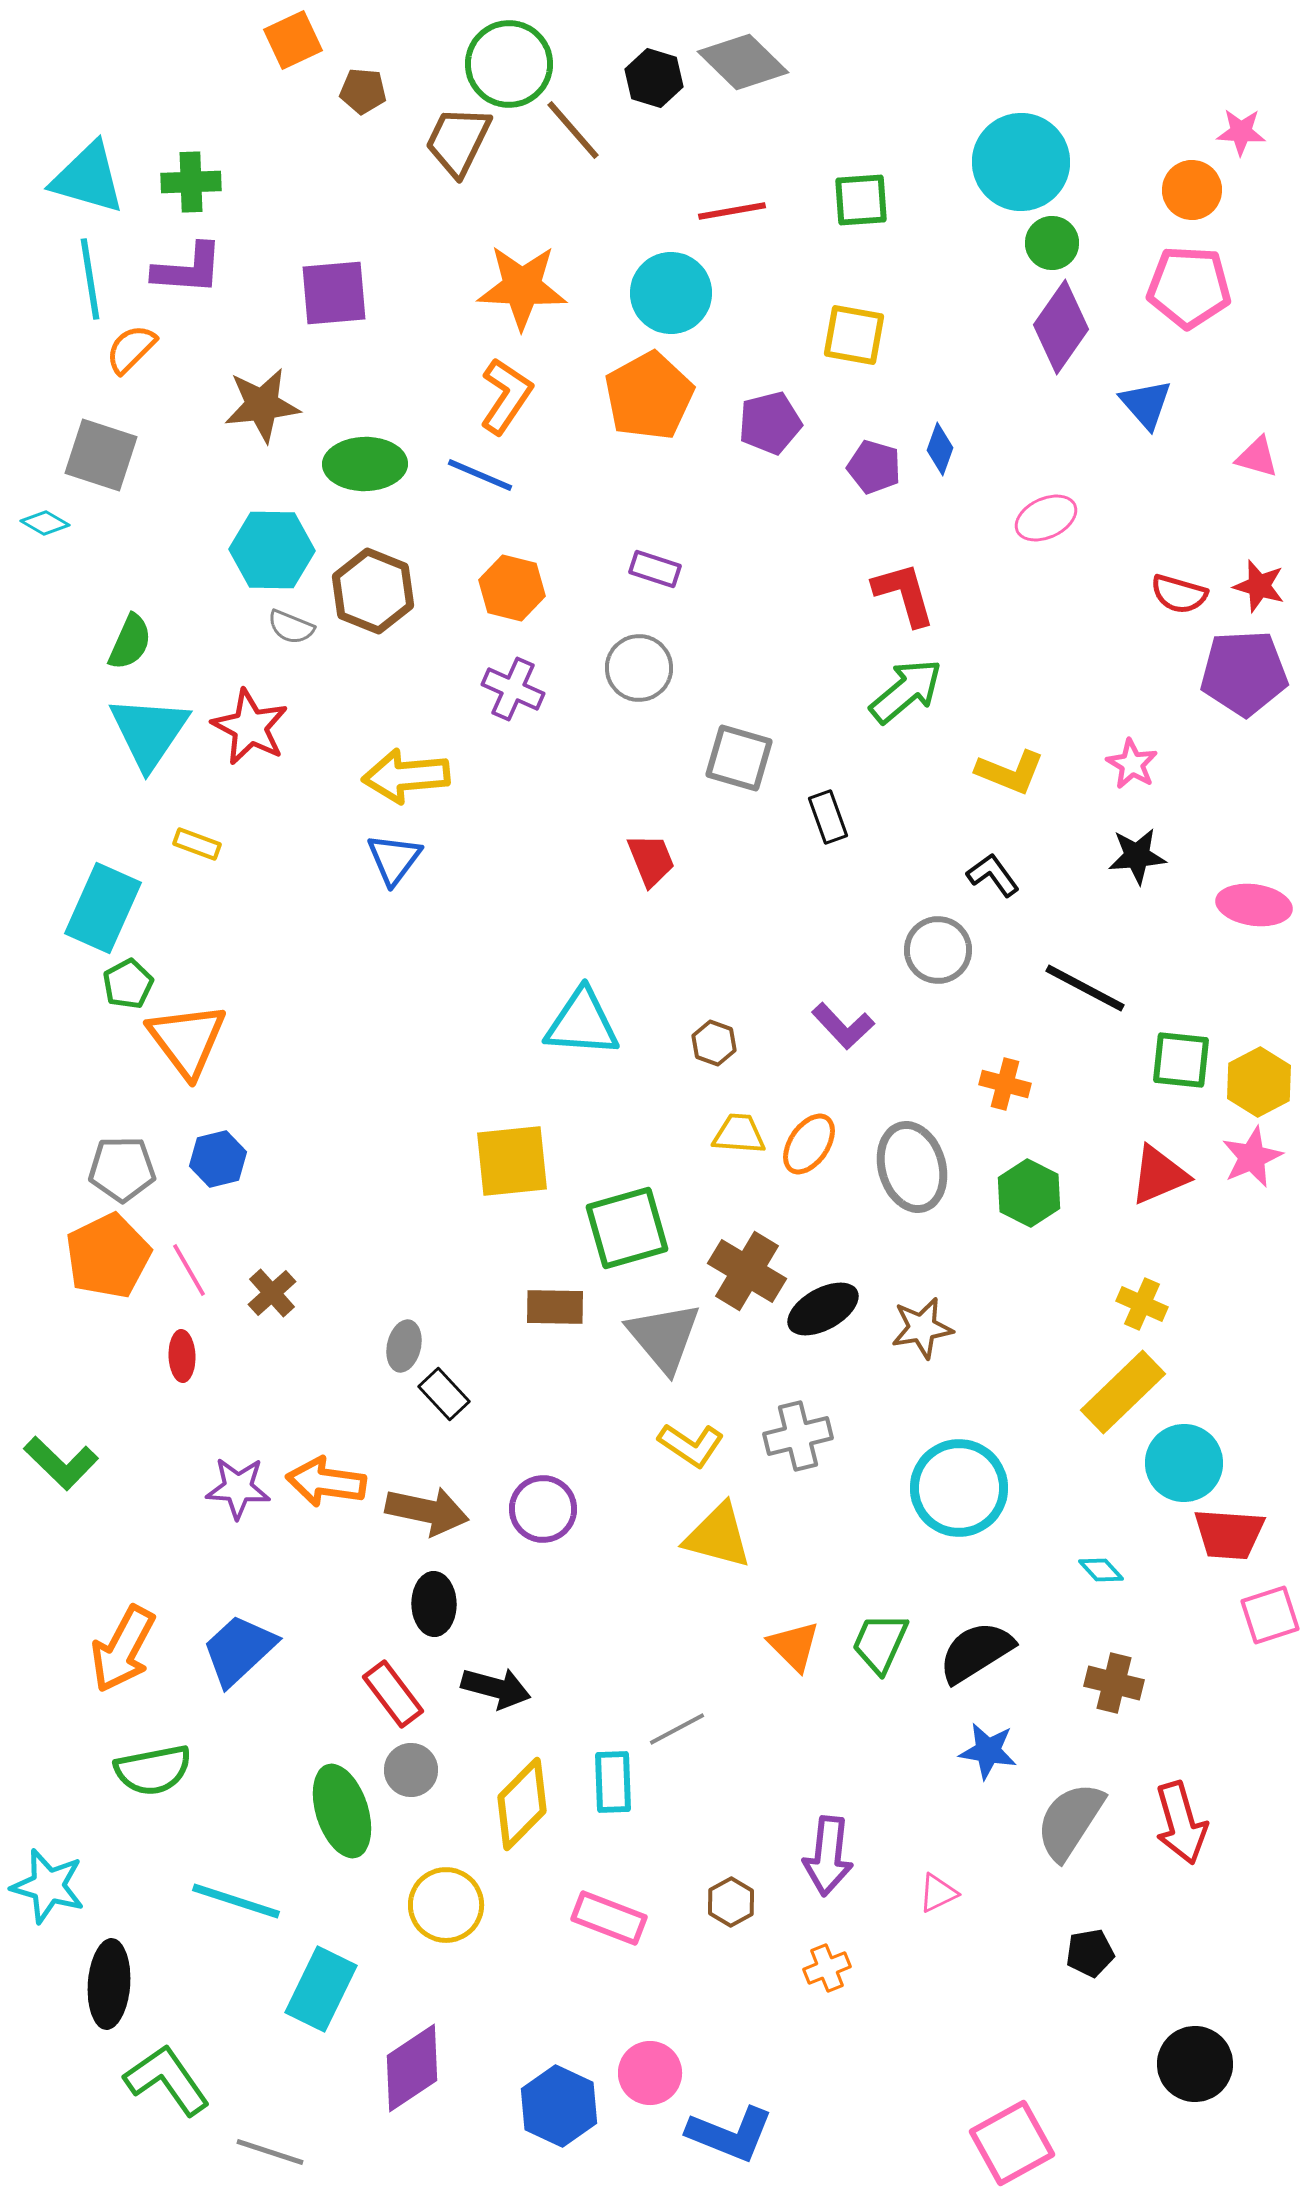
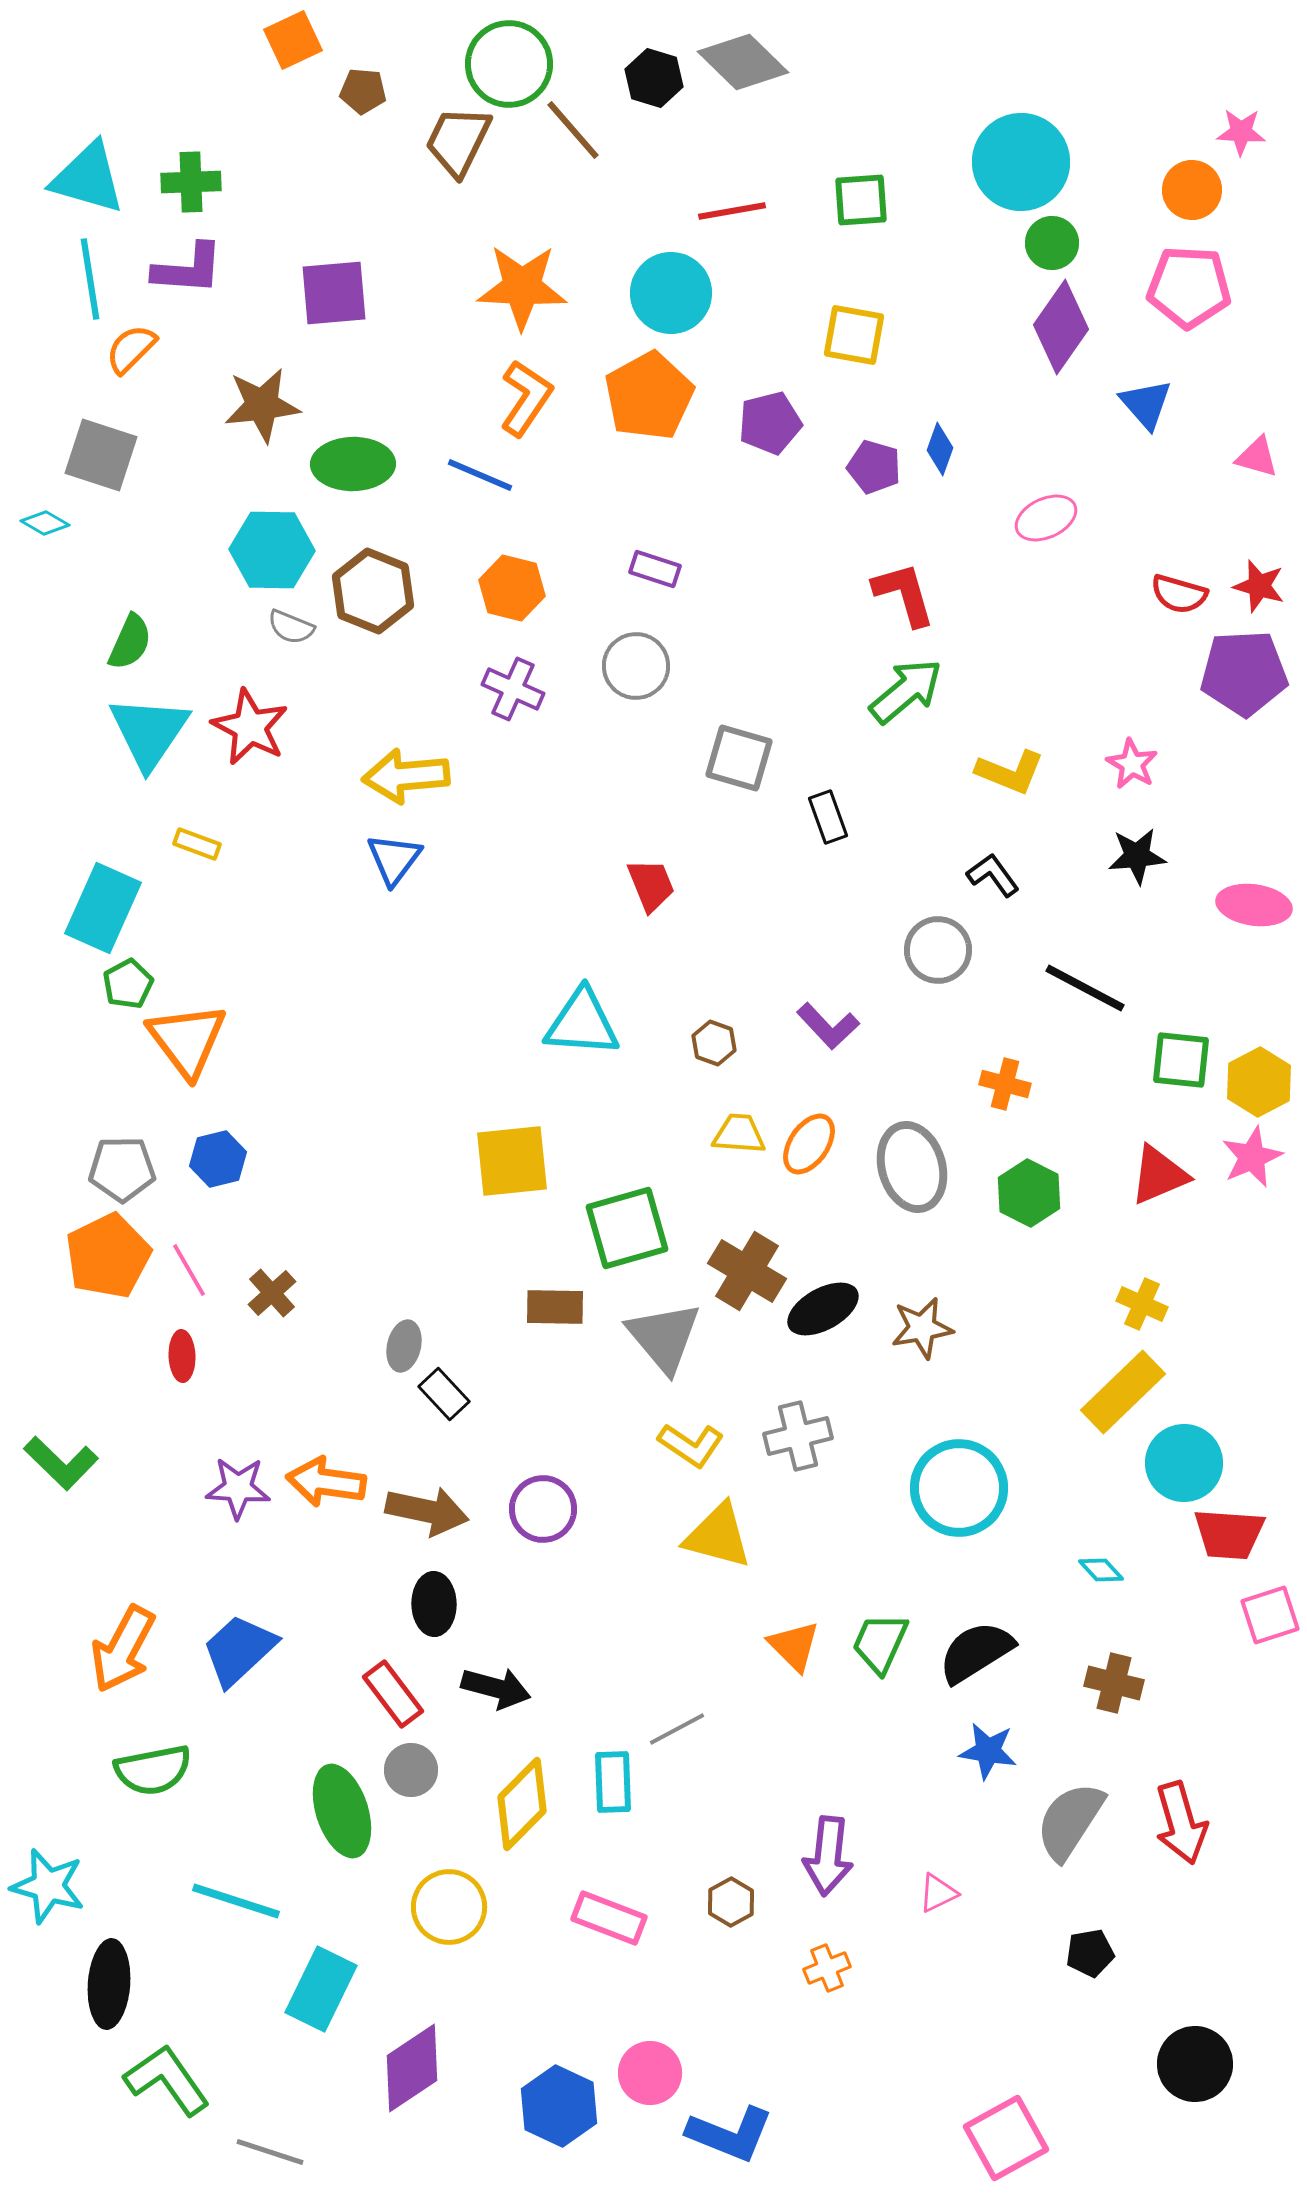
orange L-shape at (506, 396): moved 20 px right, 2 px down
green ellipse at (365, 464): moved 12 px left
gray circle at (639, 668): moved 3 px left, 2 px up
red trapezoid at (651, 860): moved 25 px down
purple L-shape at (843, 1026): moved 15 px left
yellow circle at (446, 1905): moved 3 px right, 2 px down
pink square at (1012, 2143): moved 6 px left, 5 px up
